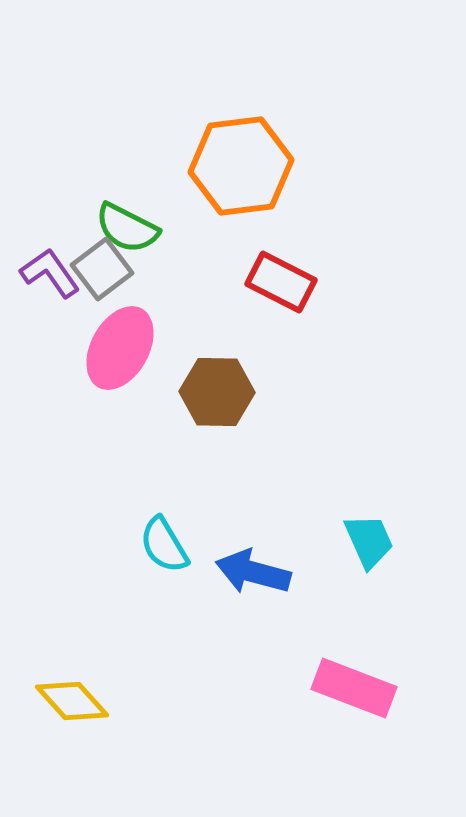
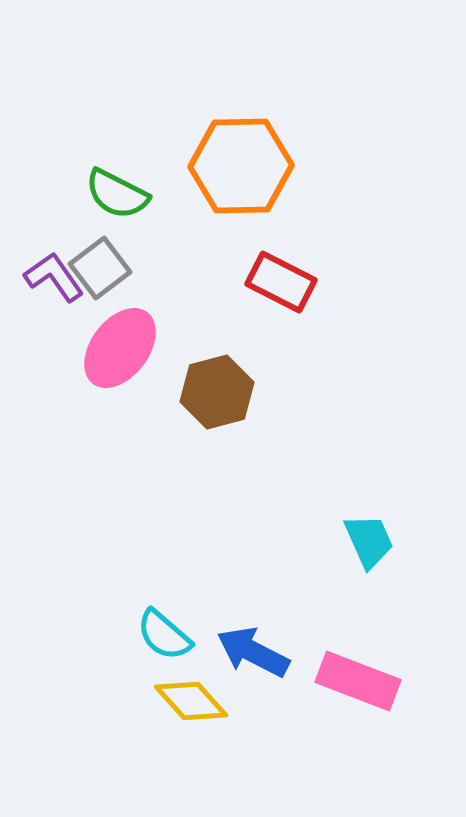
orange hexagon: rotated 6 degrees clockwise
green semicircle: moved 10 px left, 34 px up
gray square: moved 2 px left, 1 px up
purple L-shape: moved 4 px right, 4 px down
pink ellipse: rotated 8 degrees clockwise
brown hexagon: rotated 16 degrees counterclockwise
cyan semicircle: moved 90 px down; rotated 18 degrees counterclockwise
blue arrow: moved 80 px down; rotated 12 degrees clockwise
pink rectangle: moved 4 px right, 7 px up
yellow diamond: moved 119 px right
